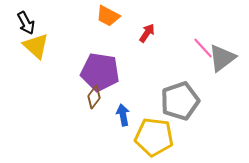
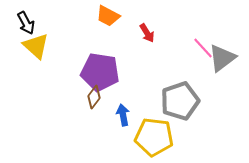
red arrow: rotated 114 degrees clockwise
